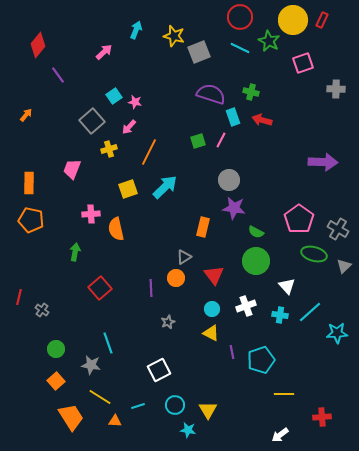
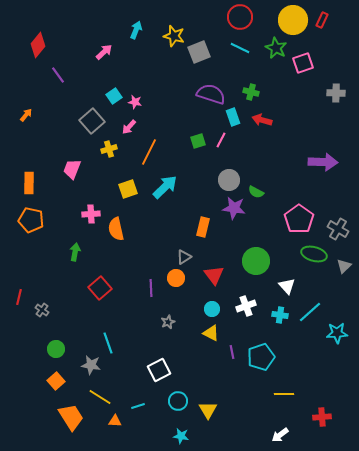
green star at (269, 41): moved 7 px right, 7 px down
gray cross at (336, 89): moved 4 px down
green semicircle at (256, 232): moved 40 px up
cyan pentagon at (261, 360): moved 3 px up
cyan circle at (175, 405): moved 3 px right, 4 px up
cyan star at (188, 430): moved 7 px left, 6 px down
